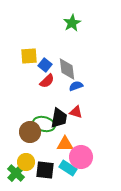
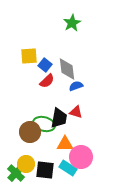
yellow circle: moved 2 px down
